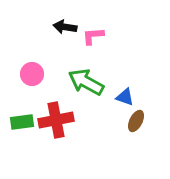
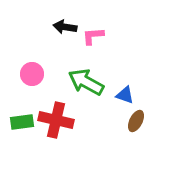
blue triangle: moved 2 px up
red cross: rotated 24 degrees clockwise
